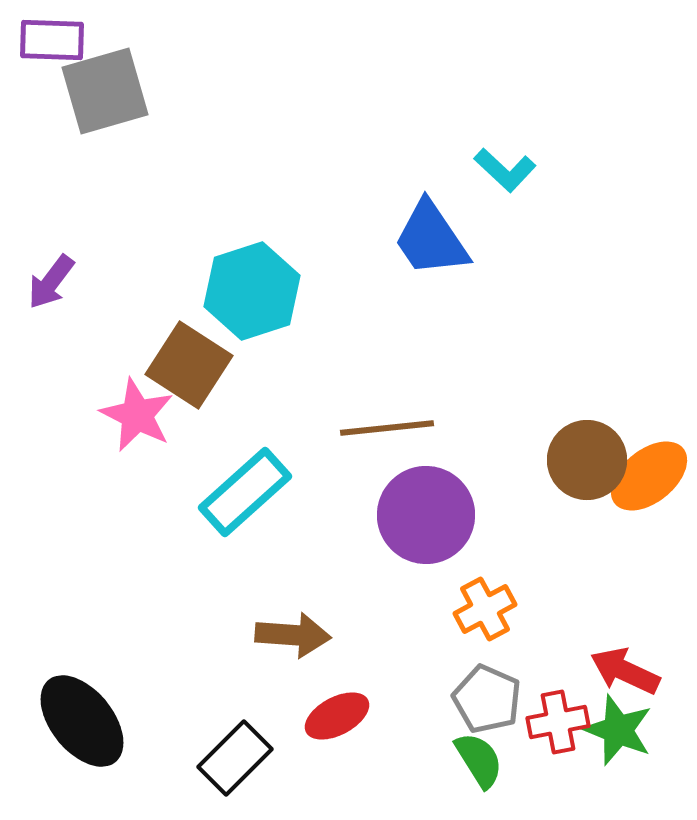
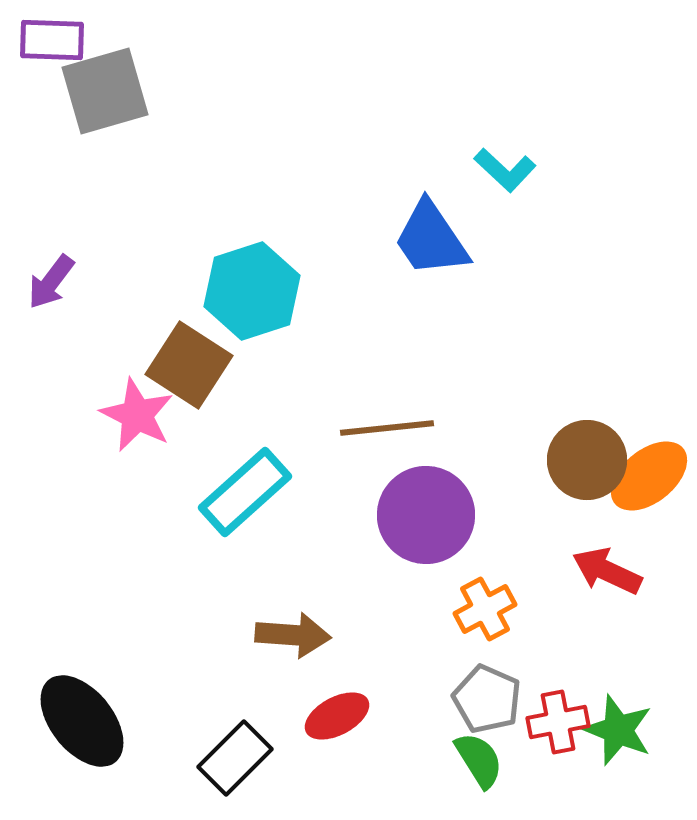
red arrow: moved 18 px left, 100 px up
